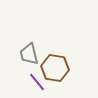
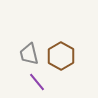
brown hexagon: moved 6 px right, 12 px up; rotated 20 degrees clockwise
